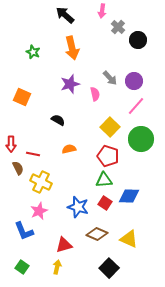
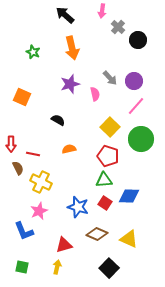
green square: rotated 24 degrees counterclockwise
